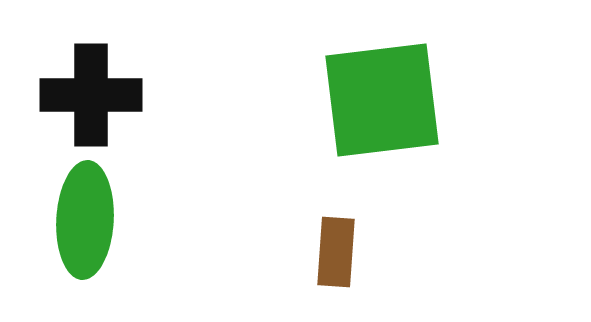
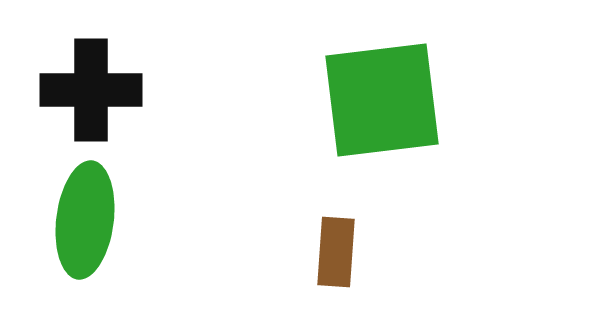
black cross: moved 5 px up
green ellipse: rotated 4 degrees clockwise
